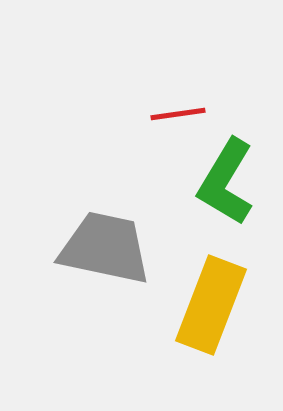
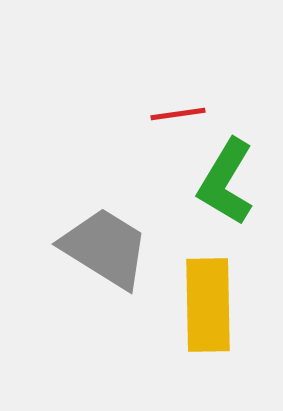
gray trapezoid: rotated 20 degrees clockwise
yellow rectangle: moved 3 px left; rotated 22 degrees counterclockwise
